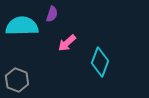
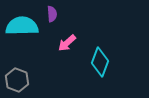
purple semicircle: rotated 21 degrees counterclockwise
